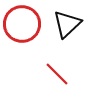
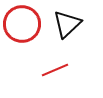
red line: moved 2 px left, 4 px up; rotated 68 degrees counterclockwise
